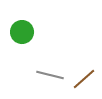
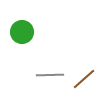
gray line: rotated 16 degrees counterclockwise
